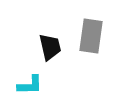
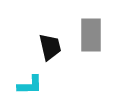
gray rectangle: moved 1 px up; rotated 8 degrees counterclockwise
